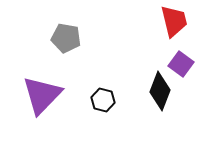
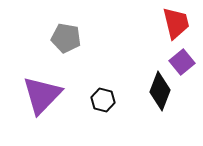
red trapezoid: moved 2 px right, 2 px down
purple square: moved 1 px right, 2 px up; rotated 15 degrees clockwise
